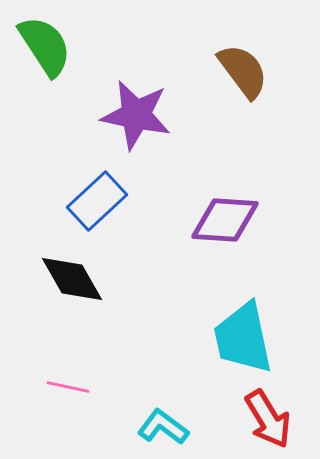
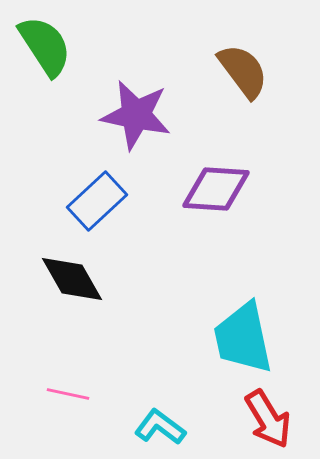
purple diamond: moved 9 px left, 31 px up
pink line: moved 7 px down
cyan L-shape: moved 3 px left
